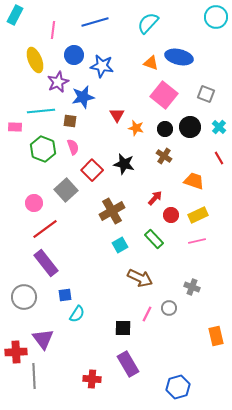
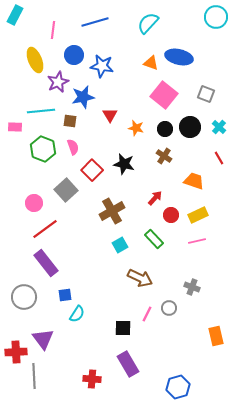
red triangle at (117, 115): moved 7 px left
